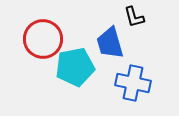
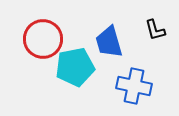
black L-shape: moved 21 px right, 13 px down
blue trapezoid: moved 1 px left, 1 px up
blue cross: moved 1 px right, 3 px down
